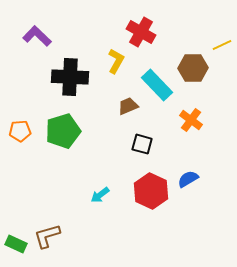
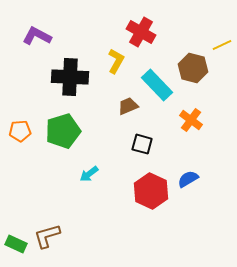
purple L-shape: rotated 16 degrees counterclockwise
brown hexagon: rotated 16 degrees clockwise
cyan arrow: moved 11 px left, 21 px up
